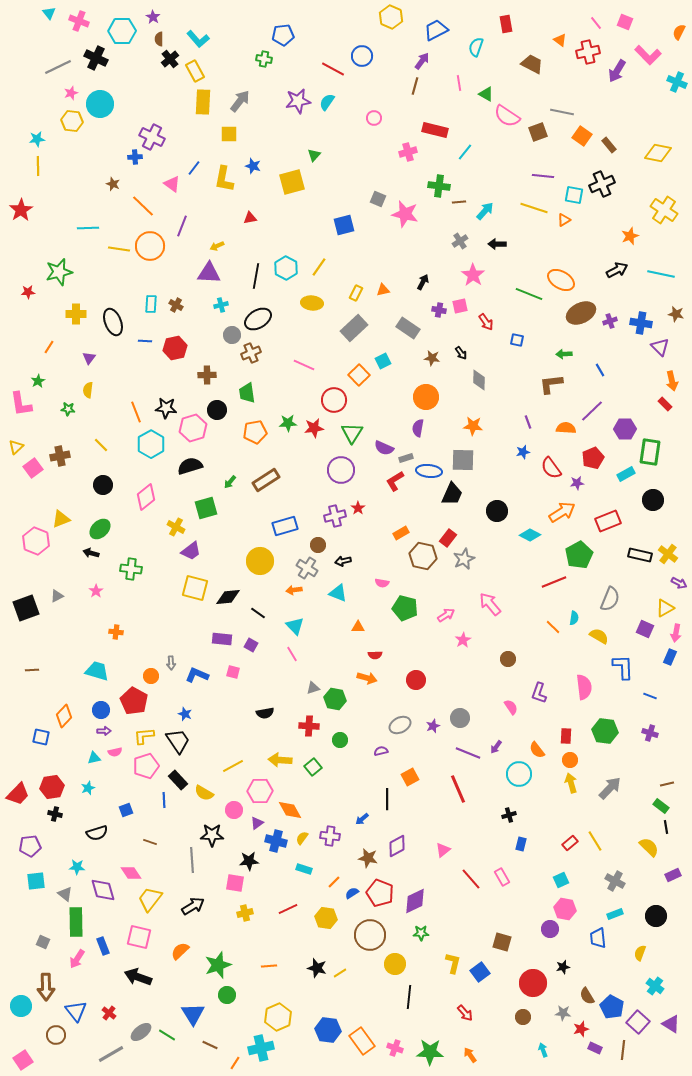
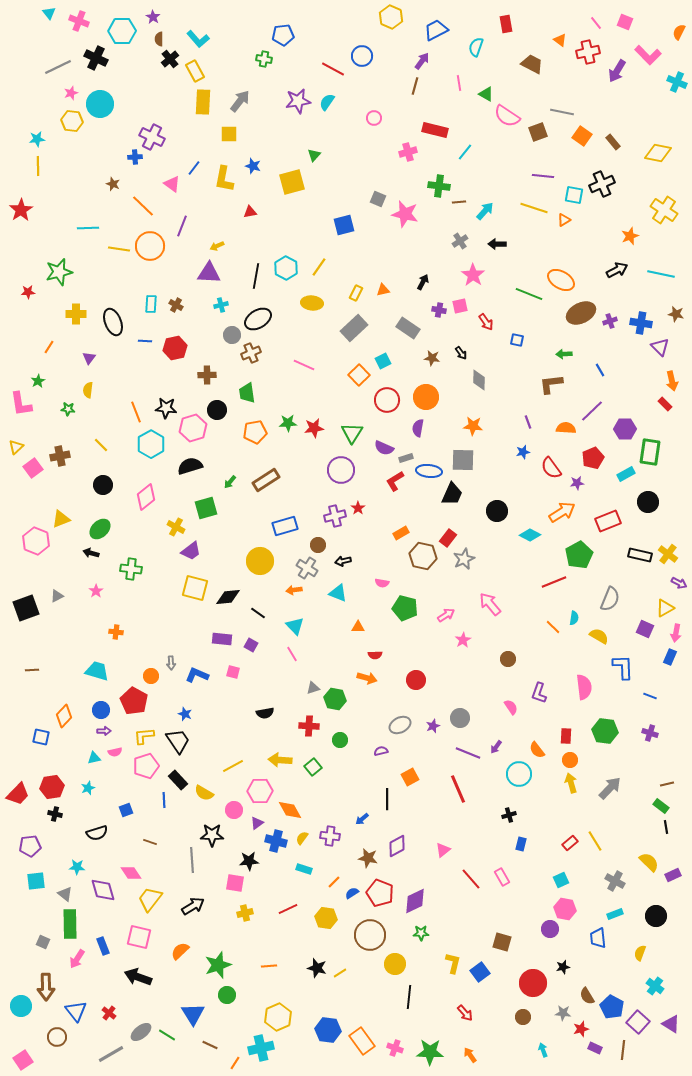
brown rectangle at (609, 145): moved 4 px right, 3 px up
red triangle at (250, 218): moved 6 px up
red circle at (334, 400): moved 53 px right
black circle at (653, 500): moved 5 px left, 2 px down
yellow semicircle at (649, 847): moved 15 px down
green rectangle at (76, 922): moved 6 px left, 2 px down
brown circle at (56, 1035): moved 1 px right, 2 px down
